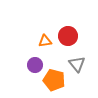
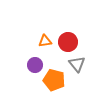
red circle: moved 6 px down
